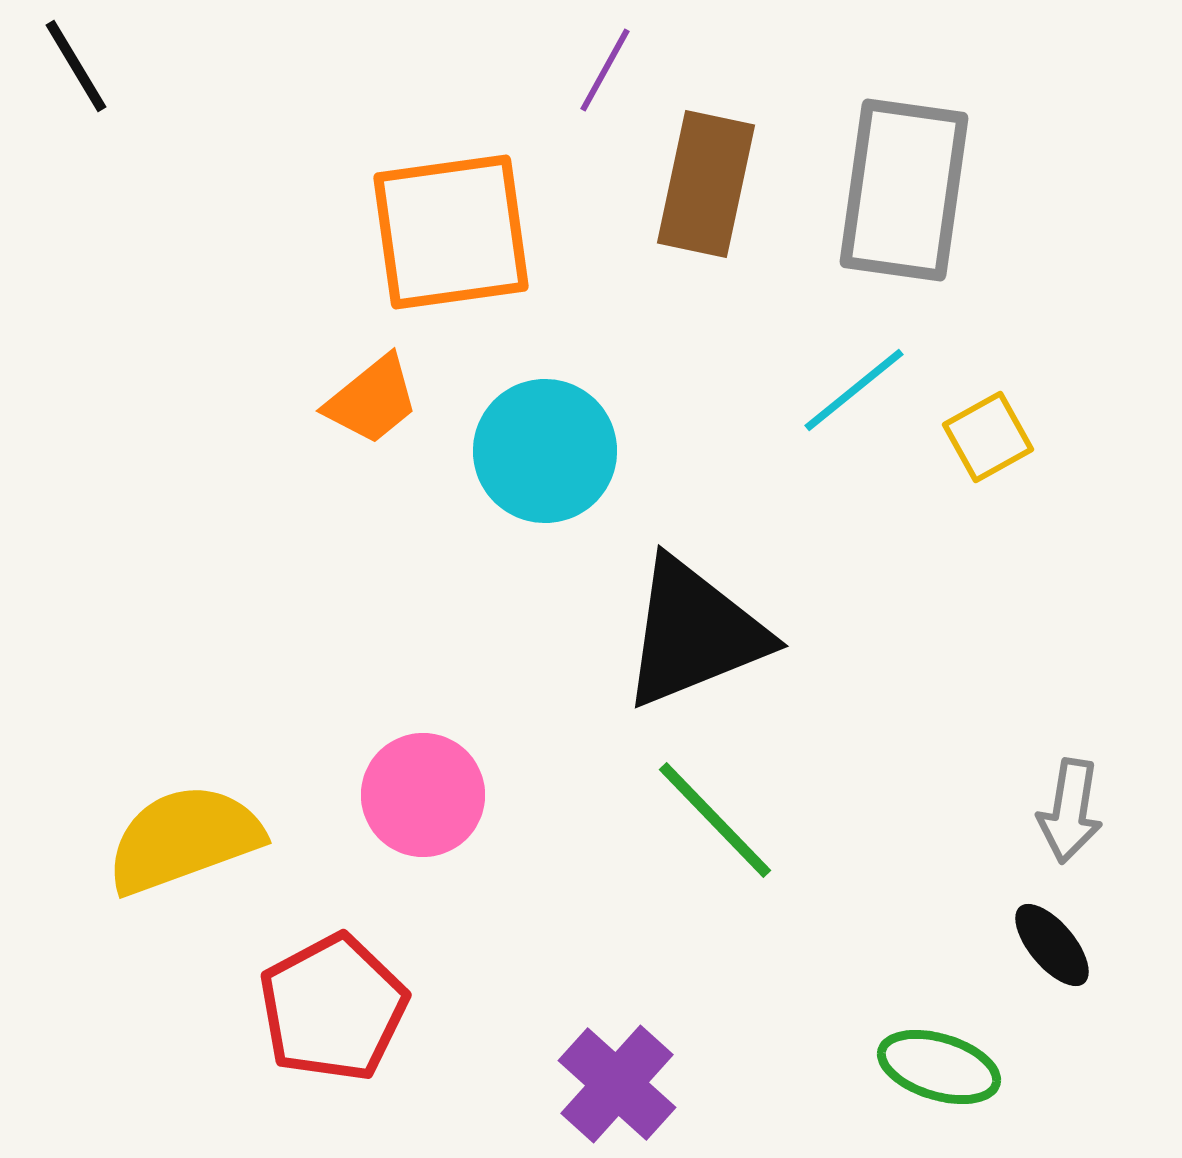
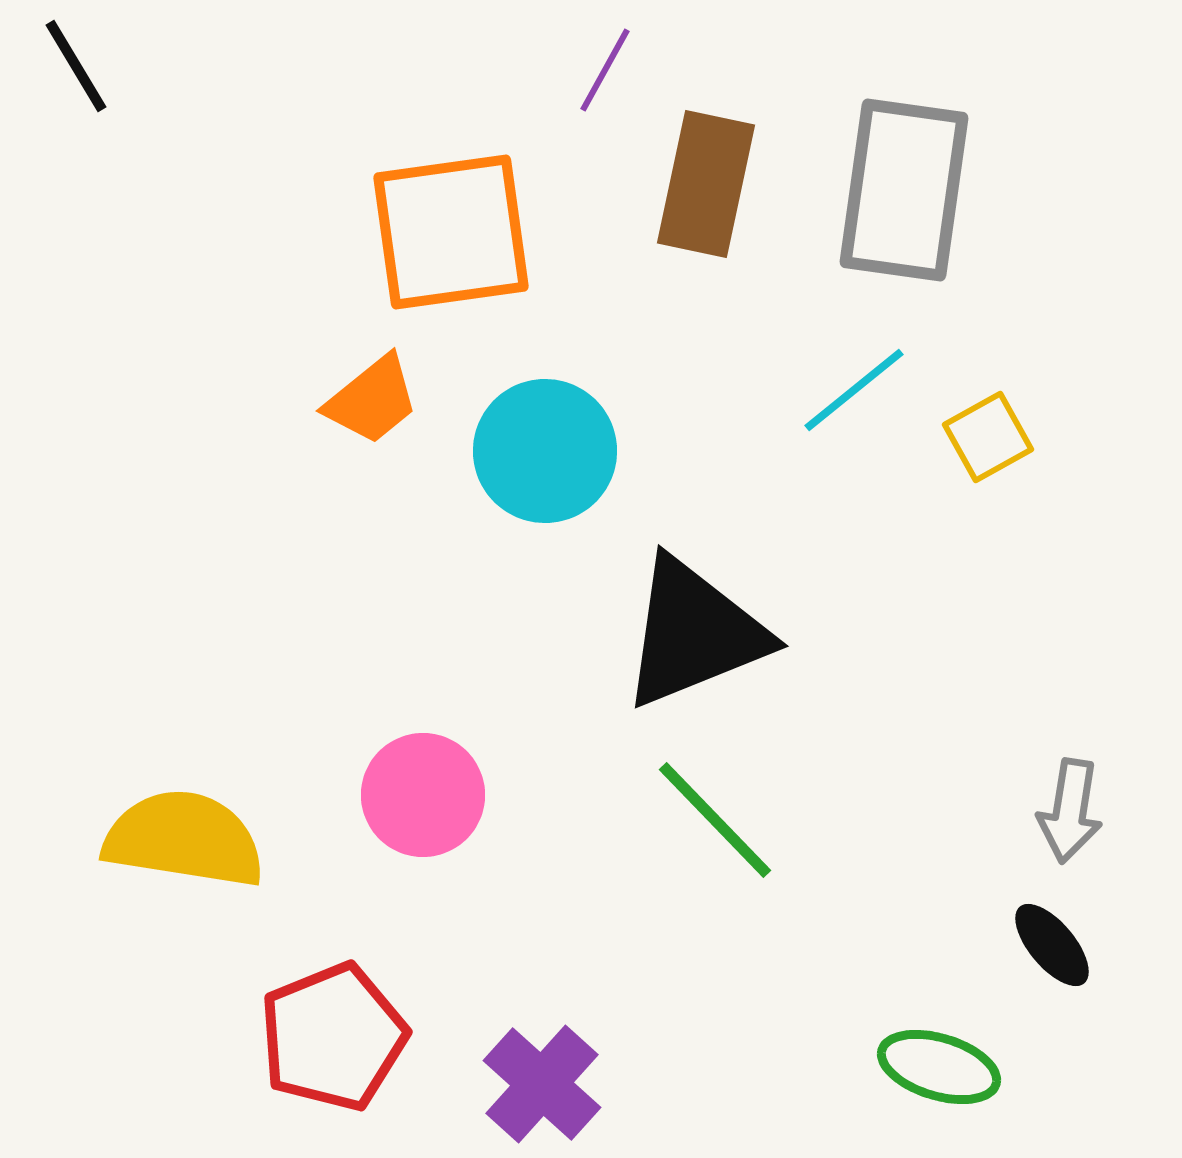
yellow semicircle: rotated 29 degrees clockwise
red pentagon: moved 29 px down; rotated 6 degrees clockwise
purple cross: moved 75 px left
